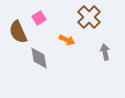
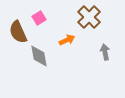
orange arrow: rotated 49 degrees counterclockwise
gray diamond: moved 2 px up
